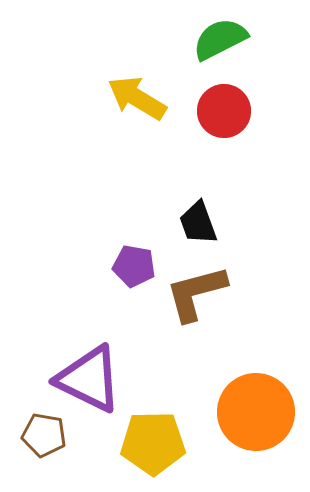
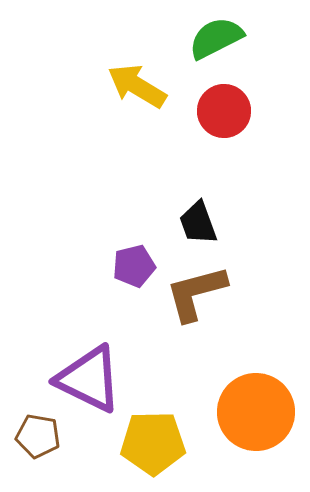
green semicircle: moved 4 px left, 1 px up
yellow arrow: moved 12 px up
purple pentagon: rotated 24 degrees counterclockwise
brown pentagon: moved 6 px left, 1 px down
